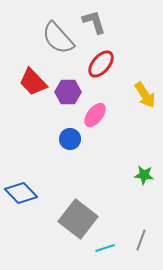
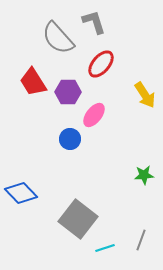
red trapezoid: rotated 12 degrees clockwise
pink ellipse: moved 1 px left
green star: rotated 12 degrees counterclockwise
